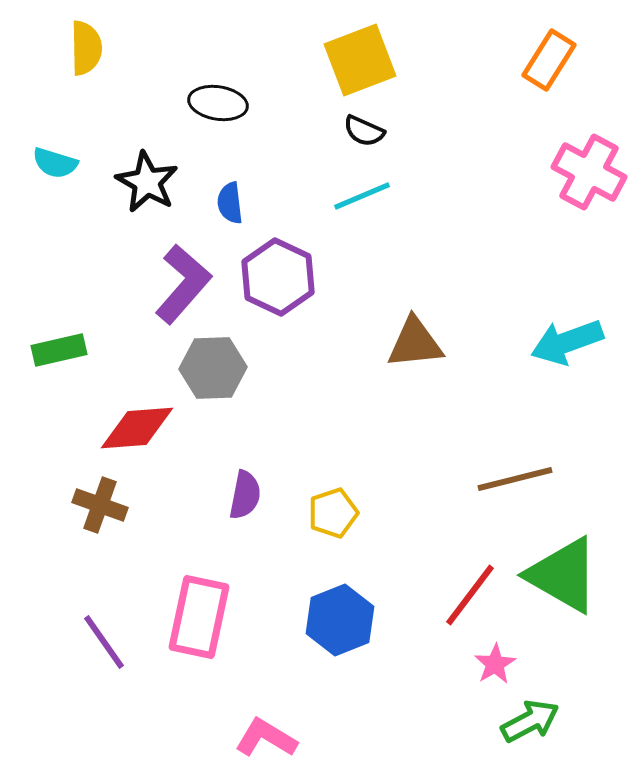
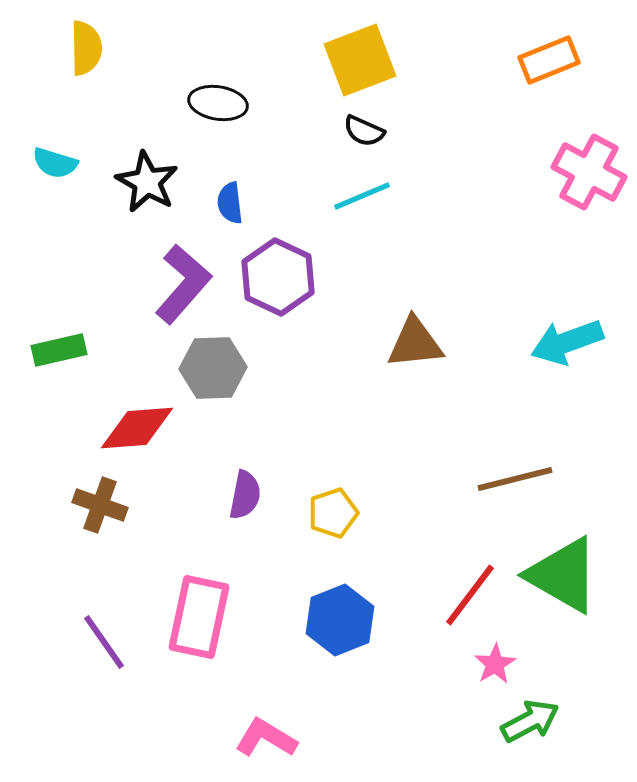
orange rectangle: rotated 36 degrees clockwise
